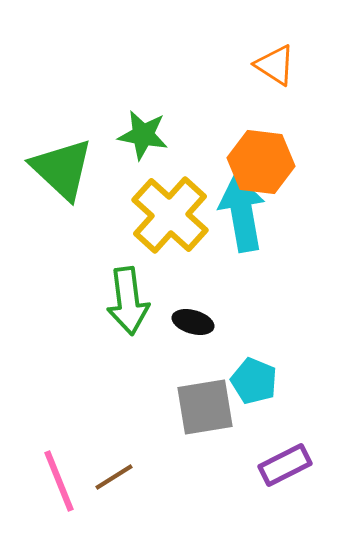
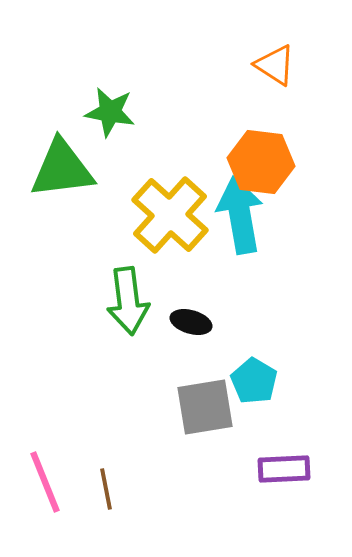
green star: moved 33 px left, 23 px up
green triangle: rotated 50 degrees counterclockwise
cyan arrow: moved 2 px left, 2 px down
black ellipse: moved 2 px left
cyan pentagon: rotated 9 degrees clockwise
purple rectangle: moved 1 px left, 4 px down; rotated 24 degrees clockwise
brown line: moved 8 px left, 12 px down; rotated 69 degrees counterclockwise
pink line: moved 14 px left, 1 px down
